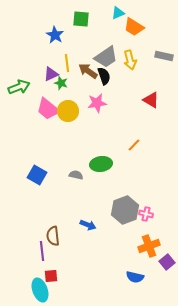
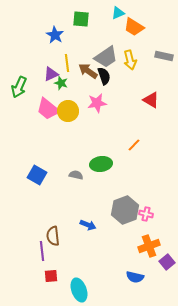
green arrow: rotated 135 degrees clockwise
cyan ellipse: moved 39 px right
